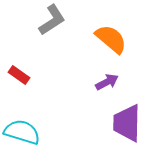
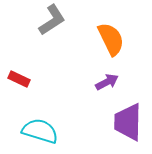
orange semicircle: rotated 24 degrees clockwise
red rectangle: moved 4 px down; rotated 10 degrees counterclockwise
purple trapezoid: moved 1 px right, 1 px up
cyan semicircle: moved 18 px right, 1 px up
